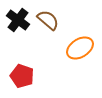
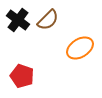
brown semicircle: rotated 95 degrees clockwise
